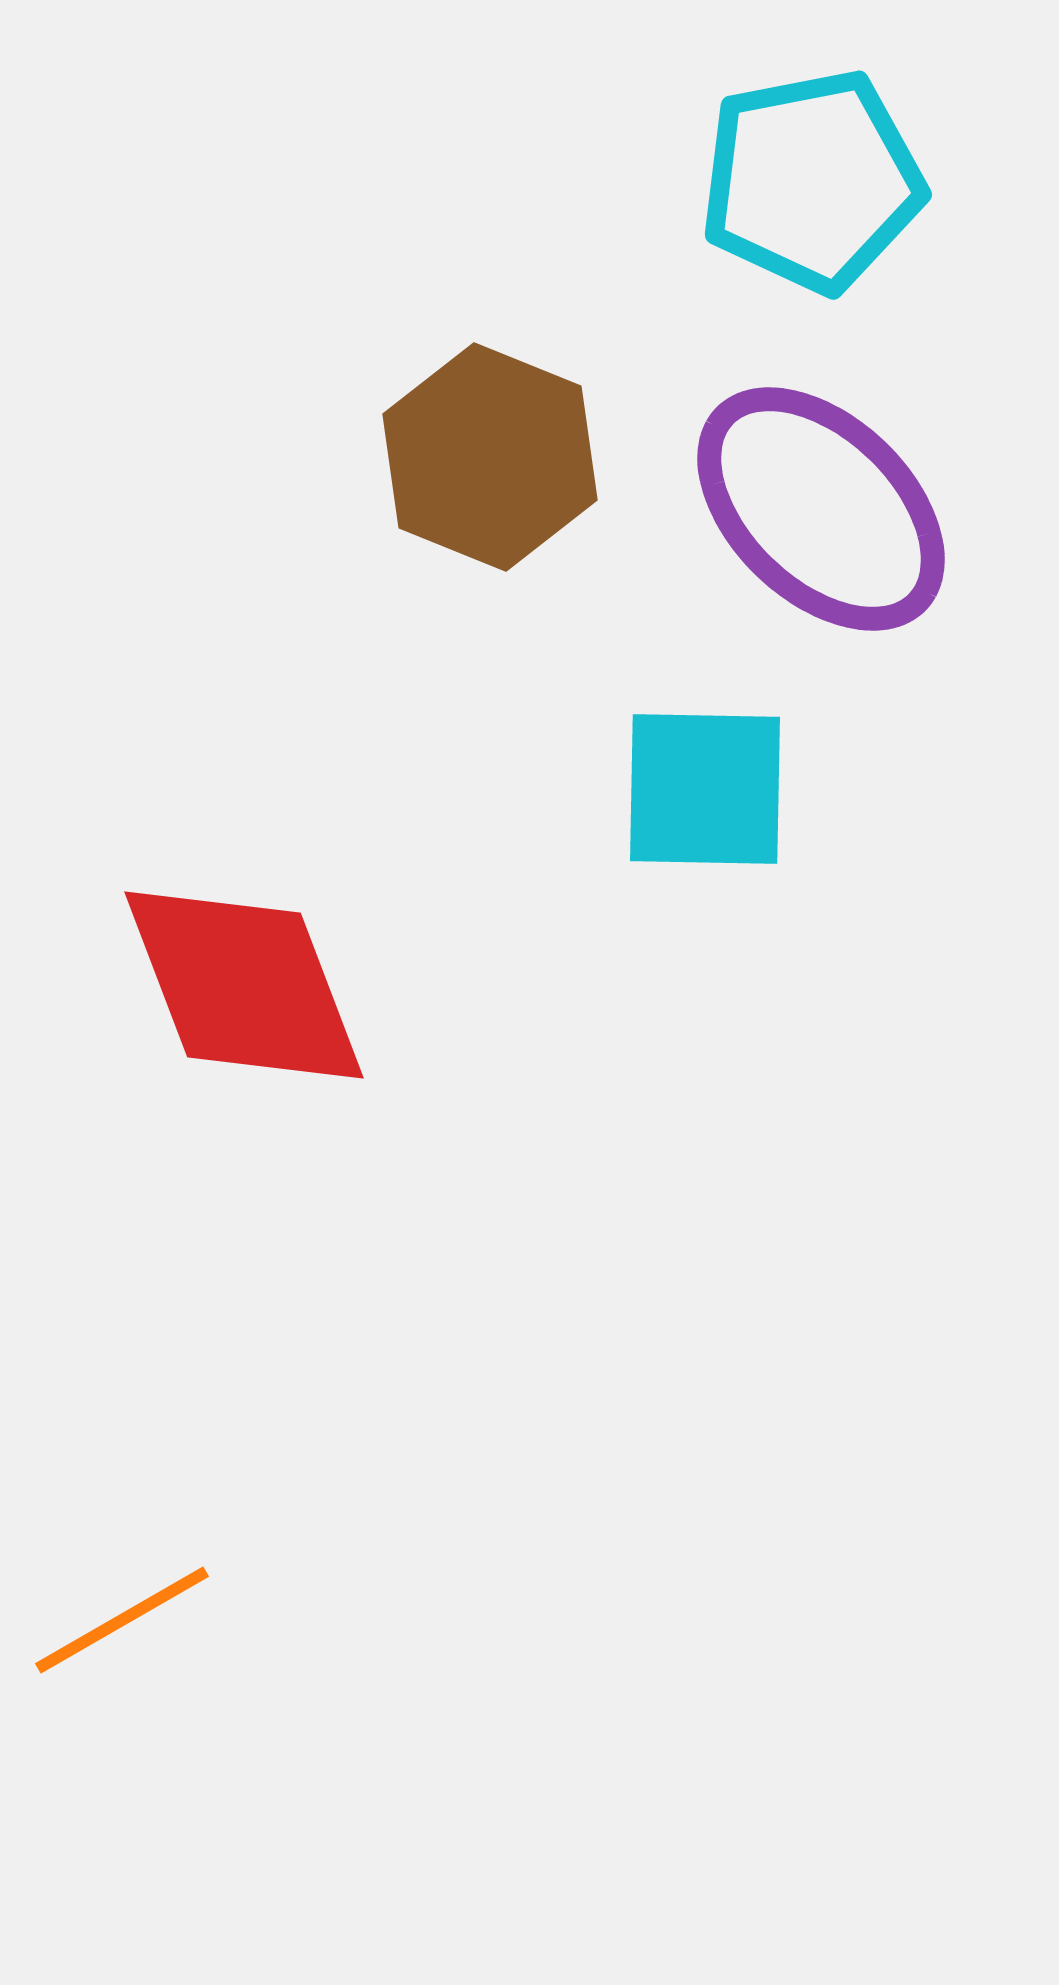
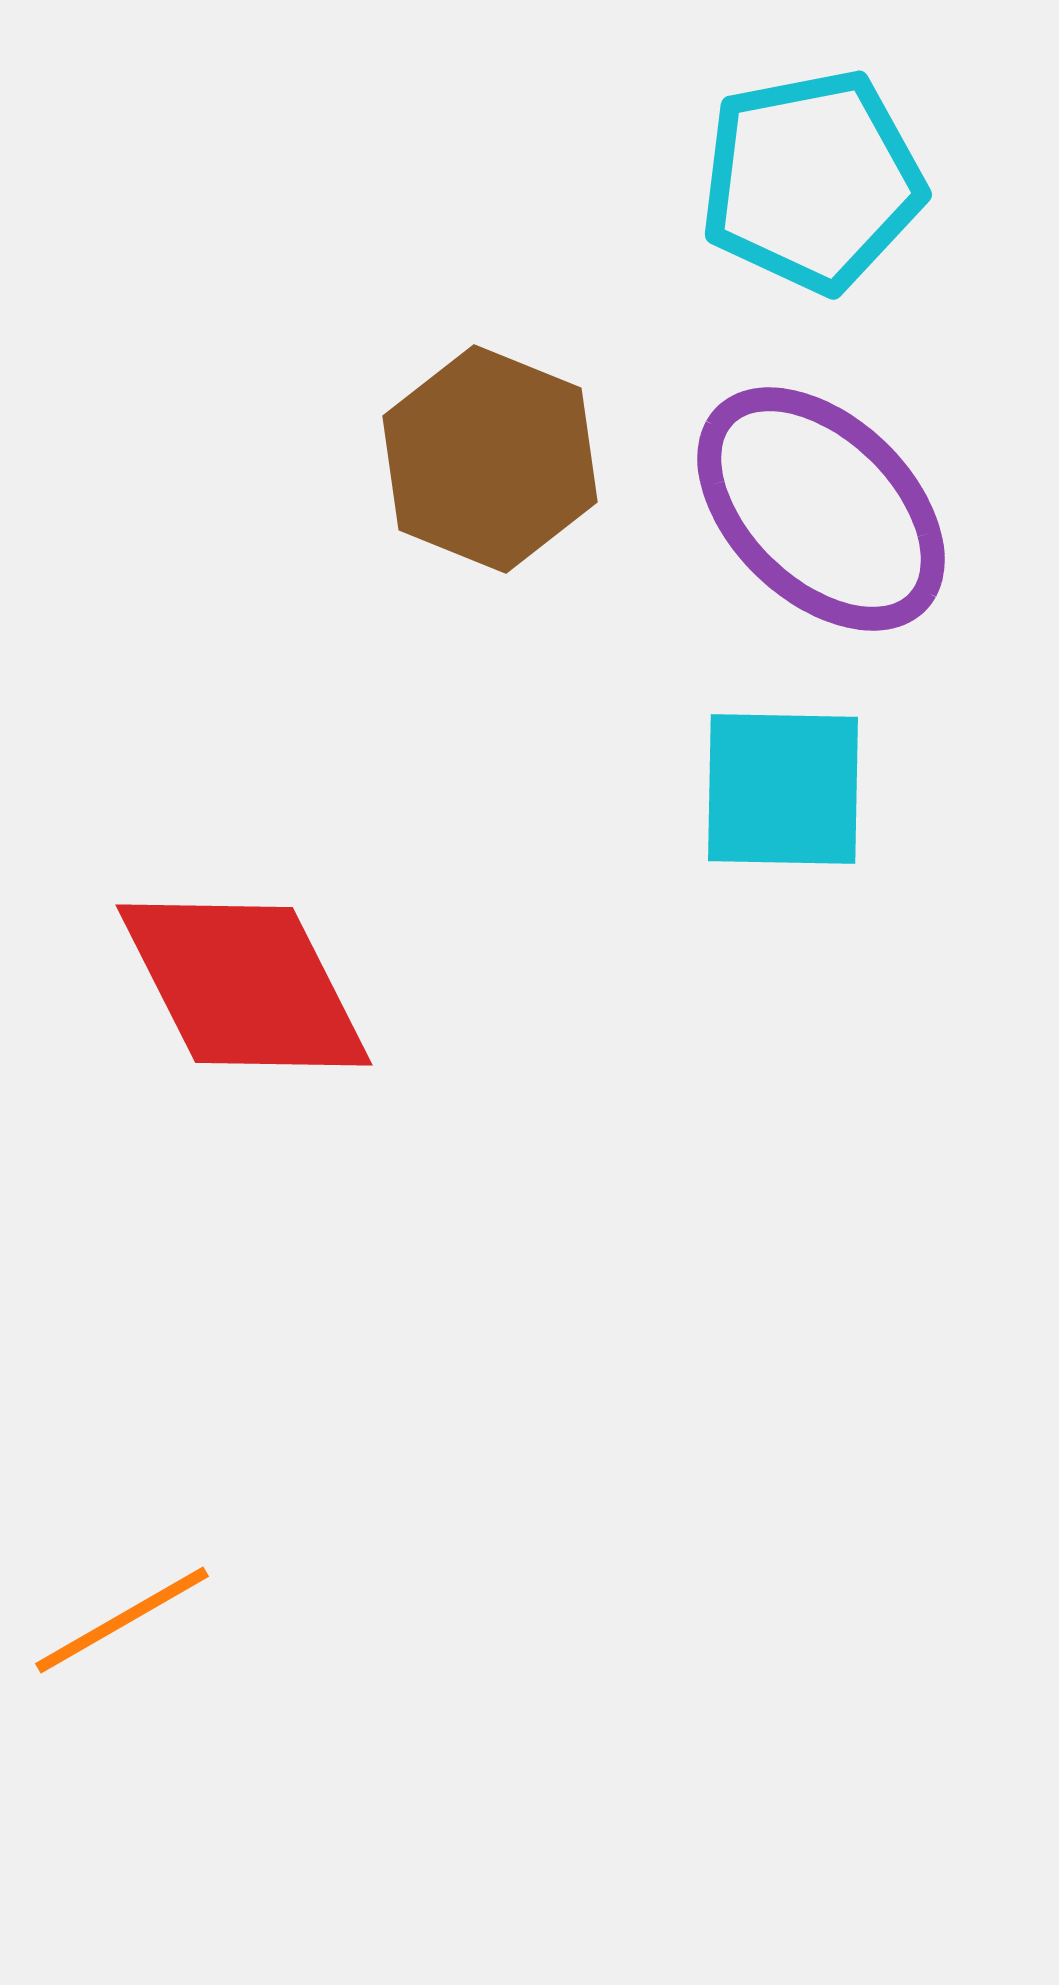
brown hexagon: moved 2 px down
cyan square: moved 78 px right
red diamond: rotated 6 degrees counterclockwise
